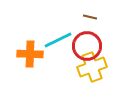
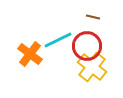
brown line: moved 3 px right
orange cross: rotated 35 degrees clockwise
yellow cross: rotated 32 degrees counterclockwise
